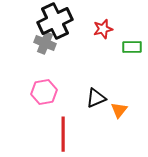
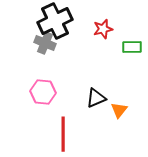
pink hexagon: moved 1 px left; rotated 15 degrees clockwise
